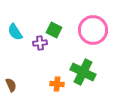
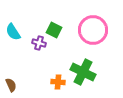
cyan semicircle: moved 2 px left
purple cross: moved 1 px left; rotated 24 degrees clockwise
orange cross: moved 1 px right, 2 px up
